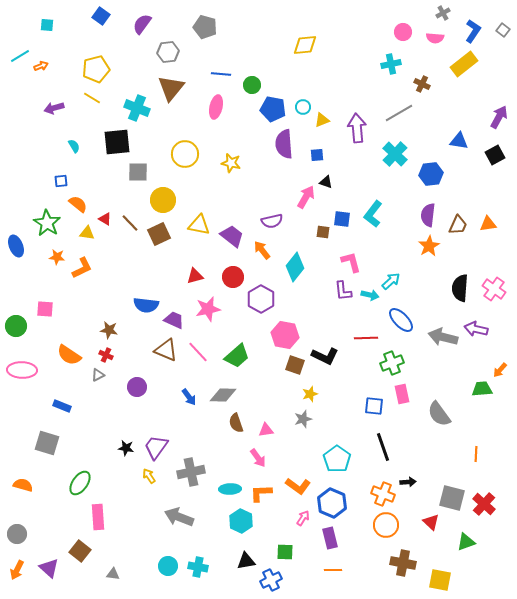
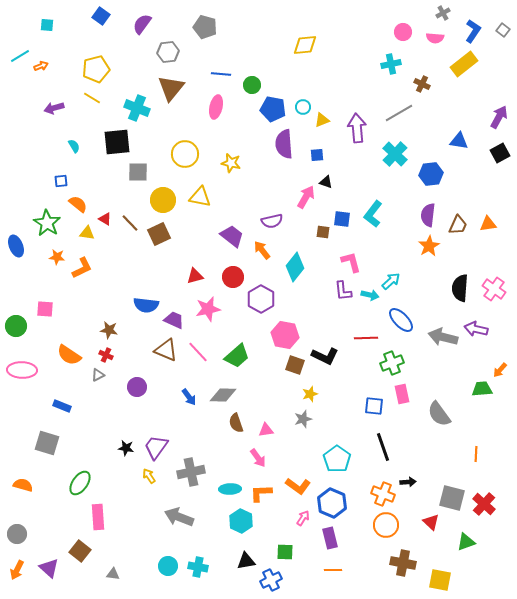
black square at (495, 155): moved 5 px right, 2 px up
yellow triangle at (199, 225): moved 1 px right, 28 px up
